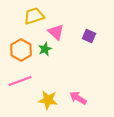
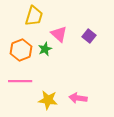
yellow trapezoid: rotated 125 degrees clockwise
pink triangle: moved 3 px right, 2 px down
purple square: rotated 16 degrees clockwise
orange hexagon: rotated 10 degrees clockwise
pink line: rotated 20 degrees clockwise
pink arrow: rotated 24 degrees counterclockwise
